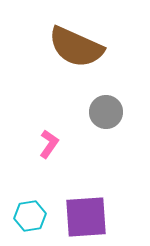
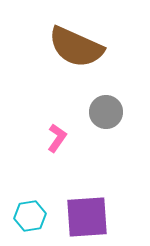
pink L-shape: moved 8 px right, 6 px up
purple square: moved 1 px right
